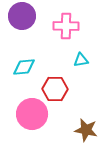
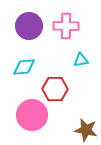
purple circle: moved 7 px right, 10 px down
pink circle: moved 1 px down
